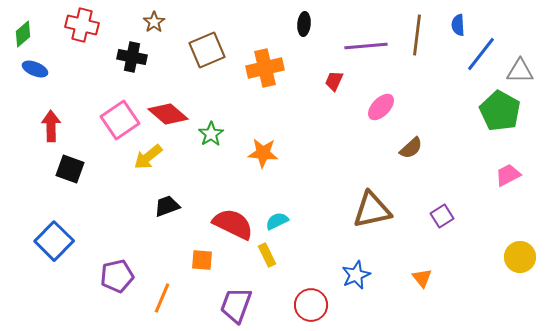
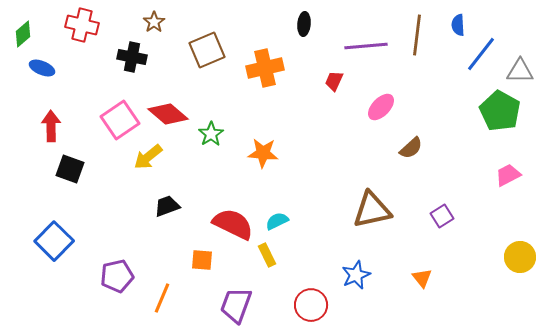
blue ellipse: moved 7 px right, 1 px up
